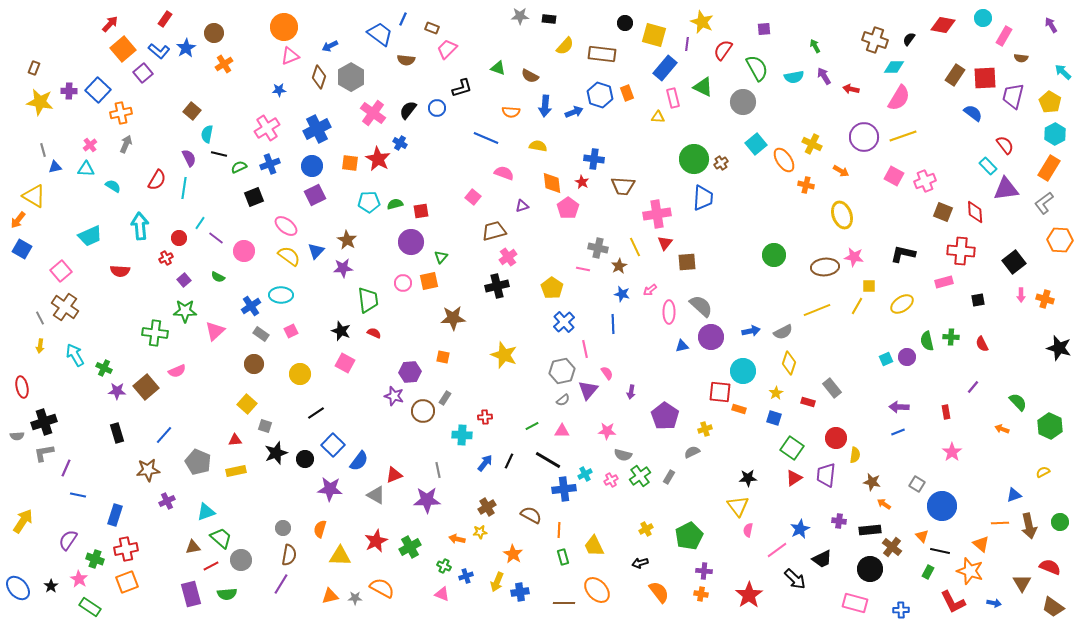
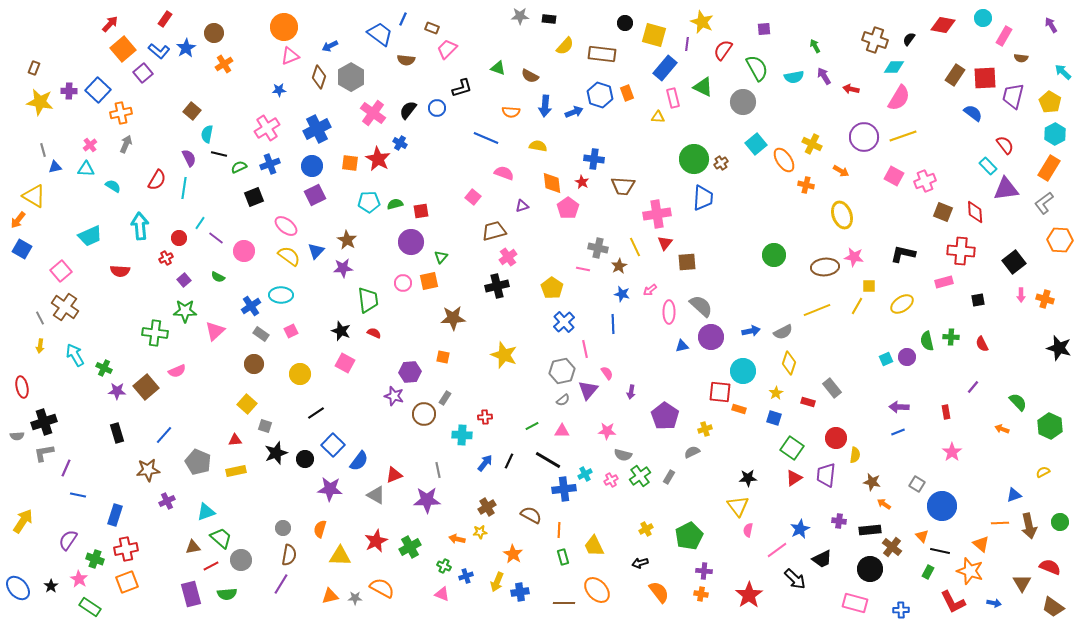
brown circle at (423, 411): moved 1 px right, 3 px down
